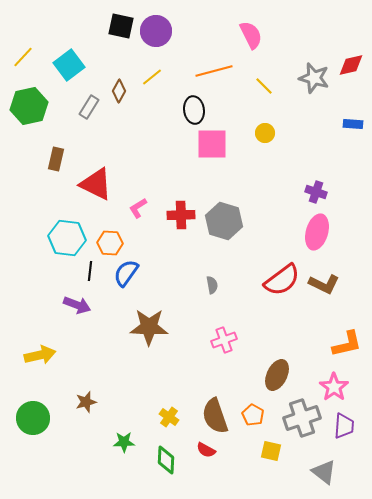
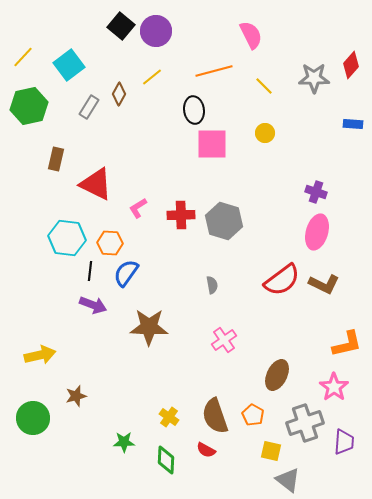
black square at (121, 26): rotated 28 degrees clockwise
red diamond at (351, 65): rotated 36 degrees counterclockwise
gray star at (314, 78): rotated 16 degrees counterclockwise
brown diamond at (119, 91): moved 3 px down
purple arrow at (77, 305): moved 16 px right
pink cross at (224, 340): rotated 15 degrees counterclockwise
brown star at (86, 402): moved 10 px left, 6 px up
gray cross at (302, 418): moved 3 px right, 5 px down
purple trapezoid at (344, 426): moved 16 px down
gray triangle at (324, 472): moved 36 px left, 8 px down
